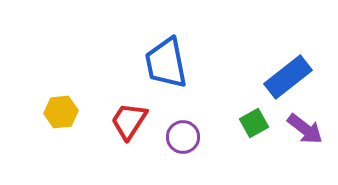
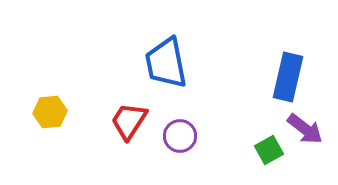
blue rectangle: rotated 39 degrees counterclockwise
yellow hexagon: moved 11 px left
green square: moved 15 px right, 27 px down
purple circle: moved 3 px left, 1 px up
